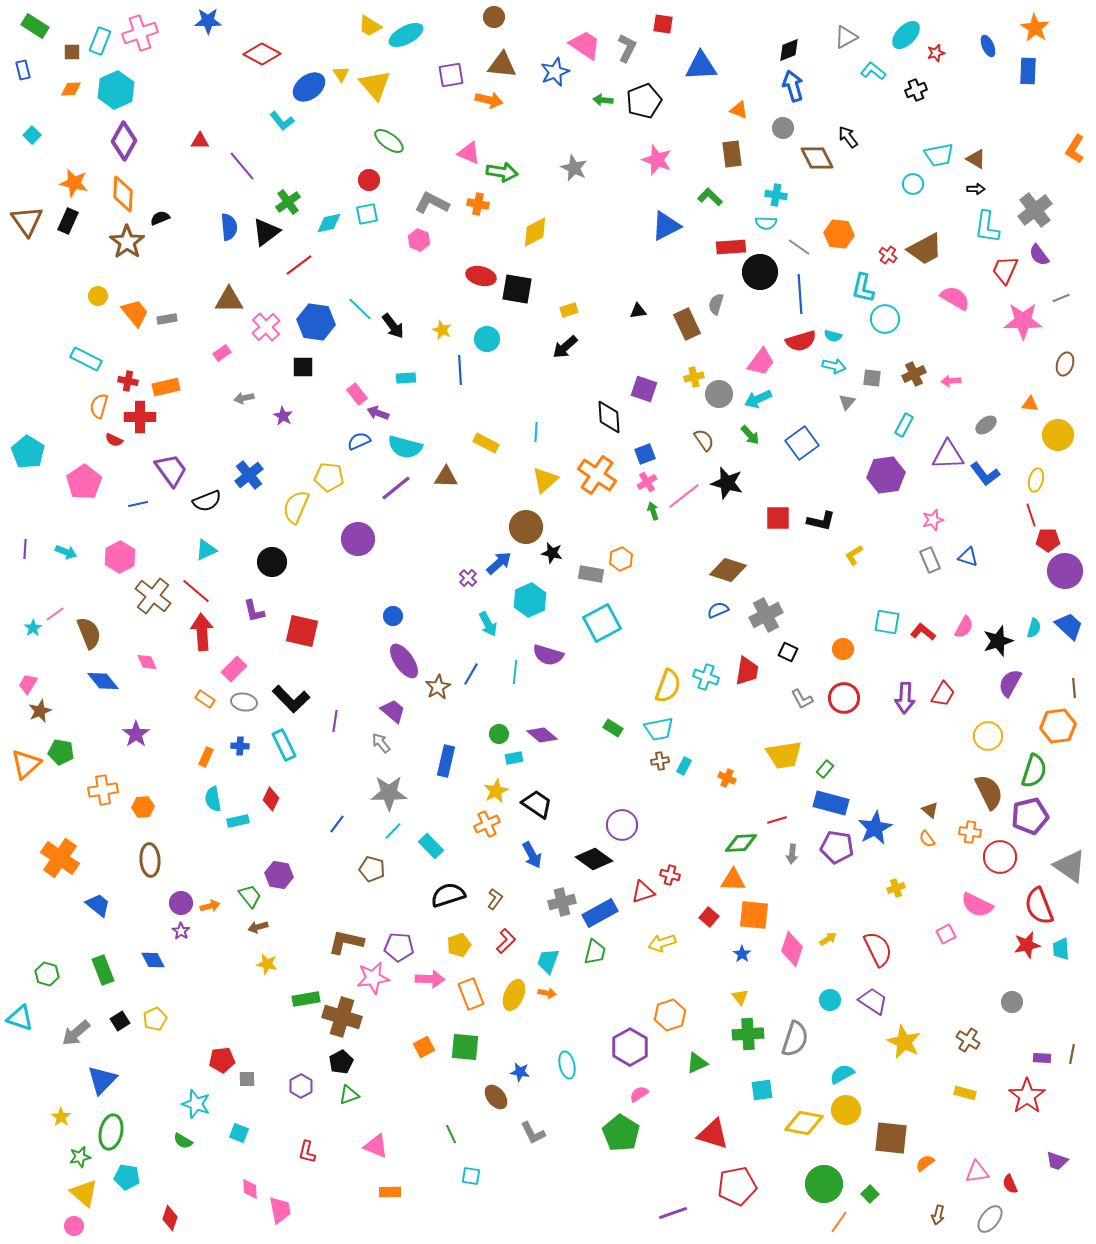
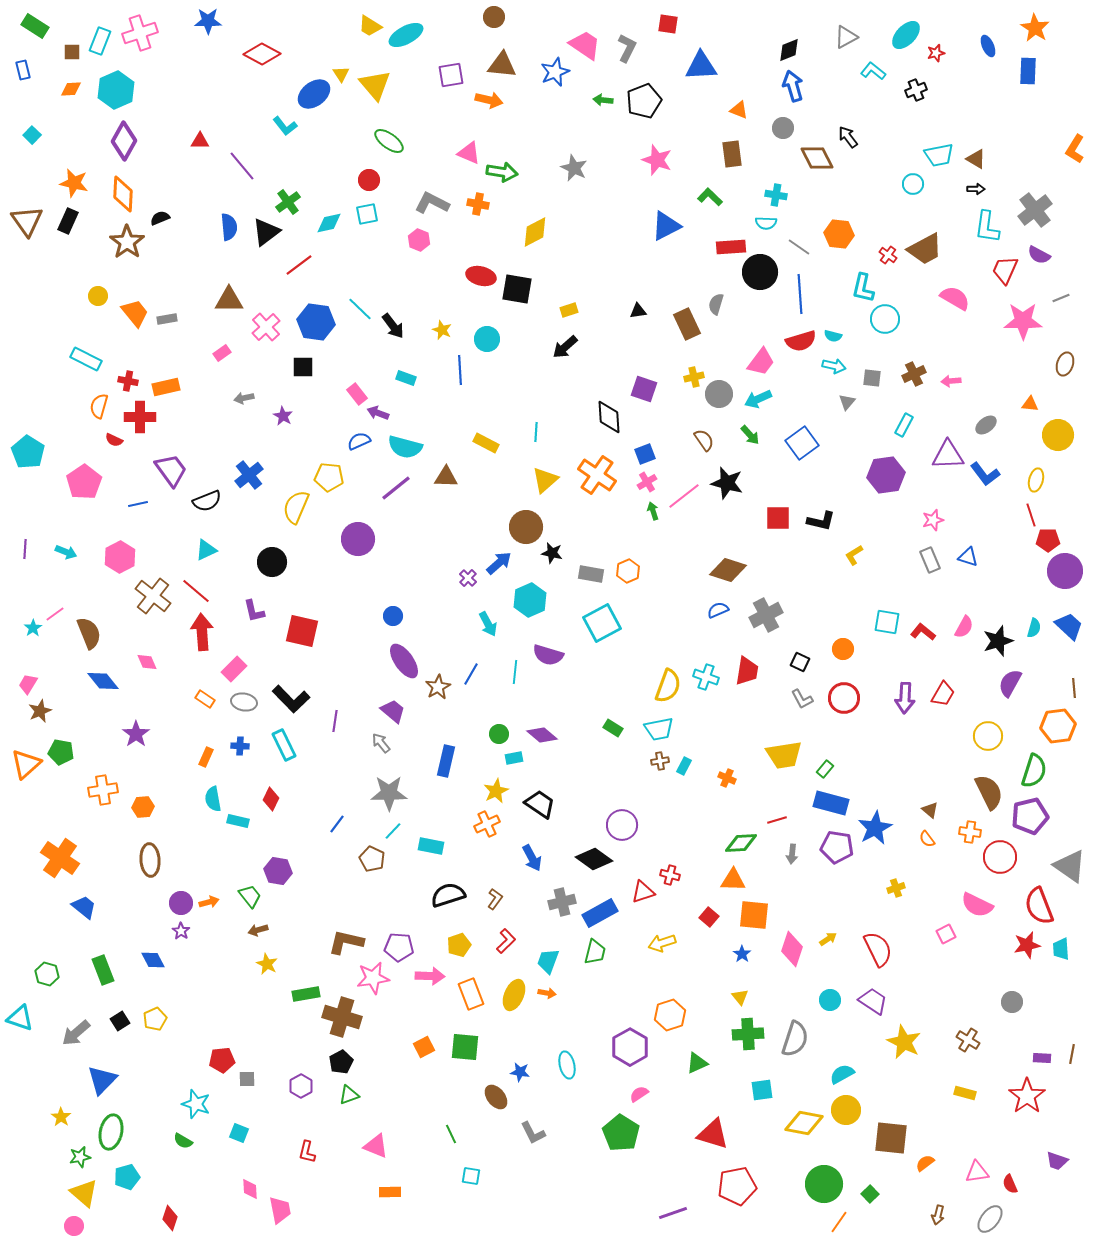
red square at (663, 24): moved 5 px right
blue ellipse at (309, 87): moved 5 px right, 7 px down
cyan L-shape at (282, 121): moved 3 px right, 5 px down
purple semicircle at (1039, 255): rotated 25 degrees counterclockwise
cyan rectangle at (406, 378): rotated 24 degrees clockwise
orange hexagon at (621, 559): moved 7 px right, 12 px down
black square at (788, 652): moved 12 px right, 10 px down
black trapezoid at (537, 804): moved 3 px right
cyan rectangle at (238, 821): rotated 25 degrees clockwise
cyan rectangle at (431, 846): rotated 35 degrees counterclockwise
blue arrow at (532, 855): moved 3 px down
brown pentagon at (372, 869): moved 10 px up; rotated 10 degrees clockwise
purple hexagon at (279, 875): moved 1 px left, 4 px up
blue trapezoid at (98, 905): moved 14 px left, 2 px down
orange arrow at (210, 906): moved 1 px left, 4 px up
brown arrow at (258, 927): moved 3 px down
yellow star at (267, 964): rotated 15 degrees clockwise
pink arrow at (430, 979): moved 3 px up
green rectangle at (306, 999): moved 5 px up
cyan pentagon at (127, 1177): rotated 25 degrees counterclockwise
